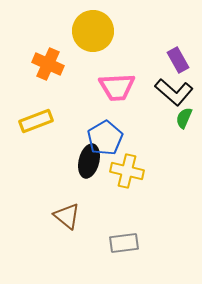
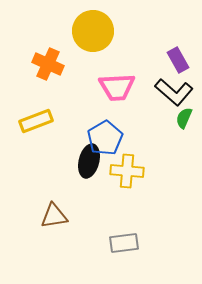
yellow cross: rotated 8 degrees counterclockwise
brown triangle: moved 13 px left; rotated 48 degrees counterclockwise
